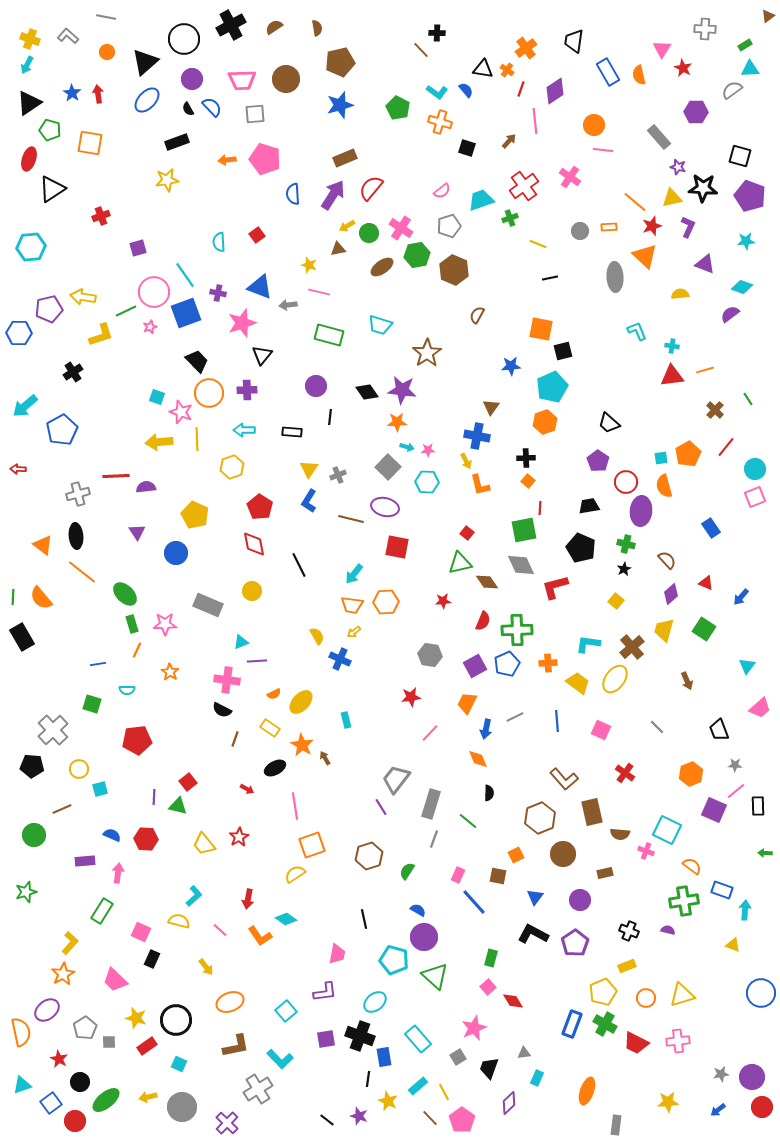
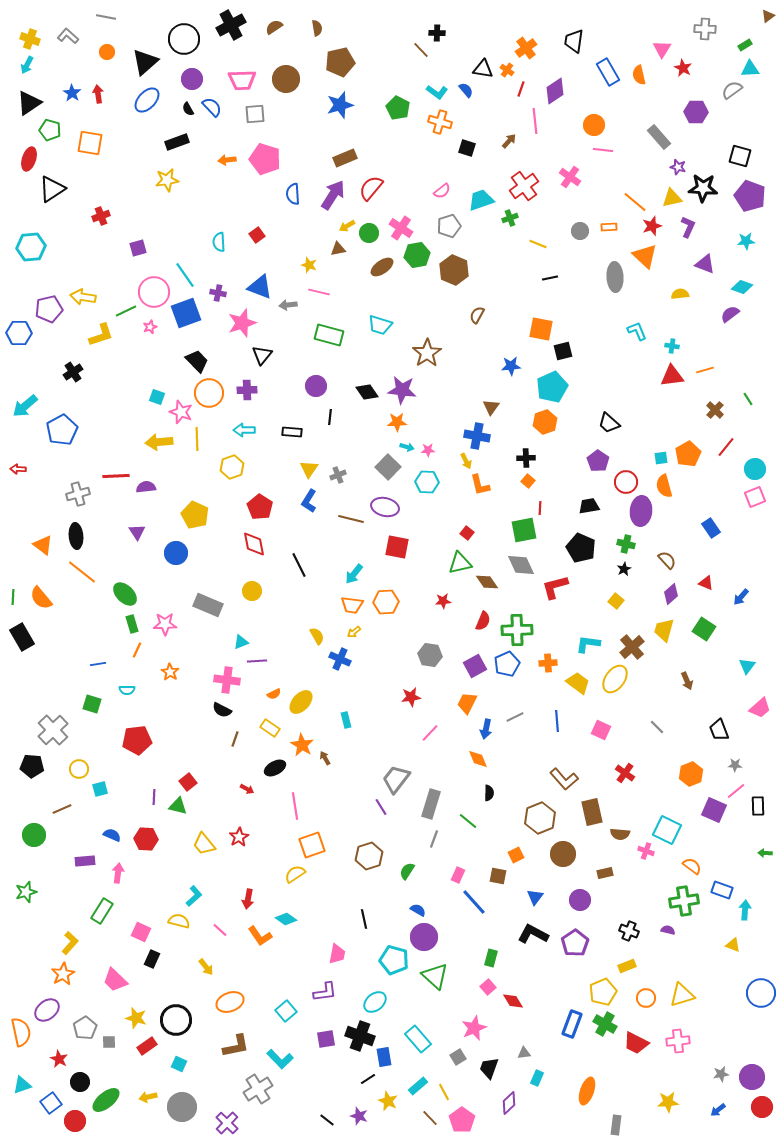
black line at (368, 1079): rotated 49 degrees clockwise
